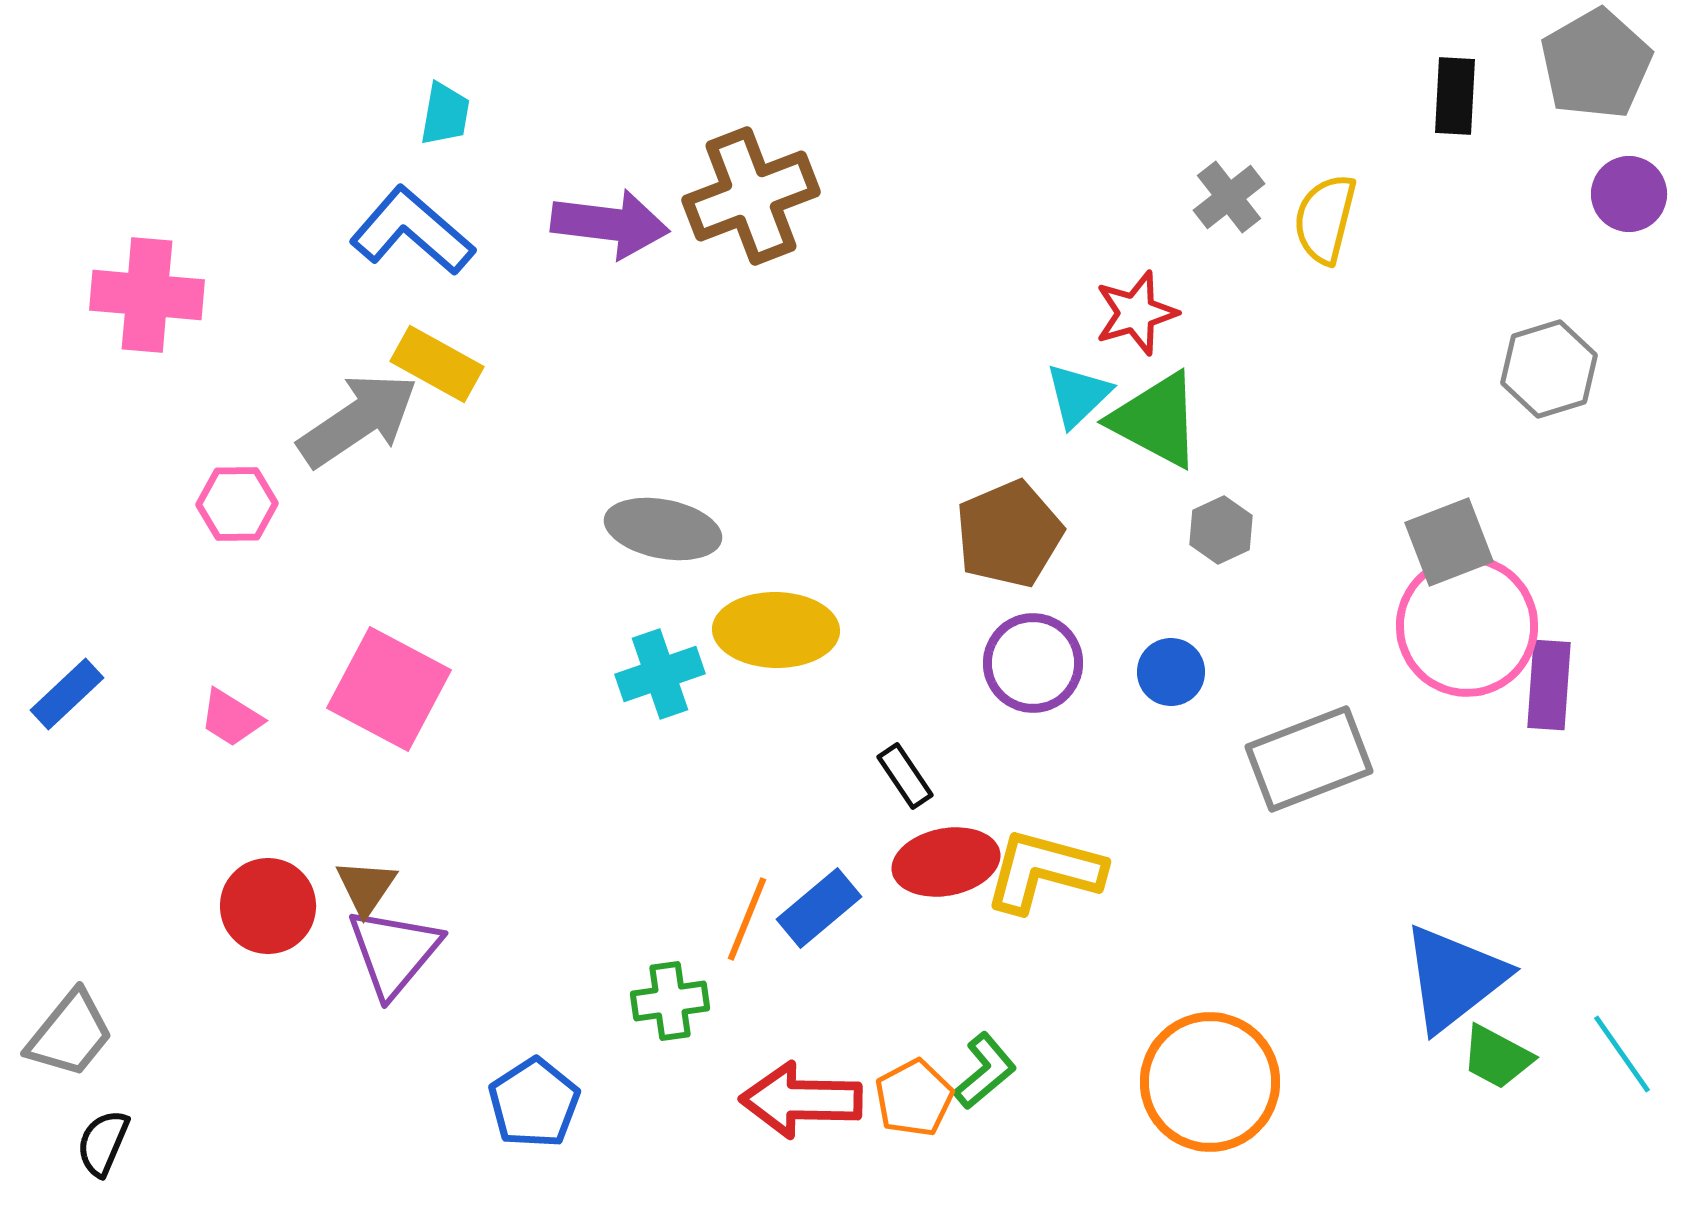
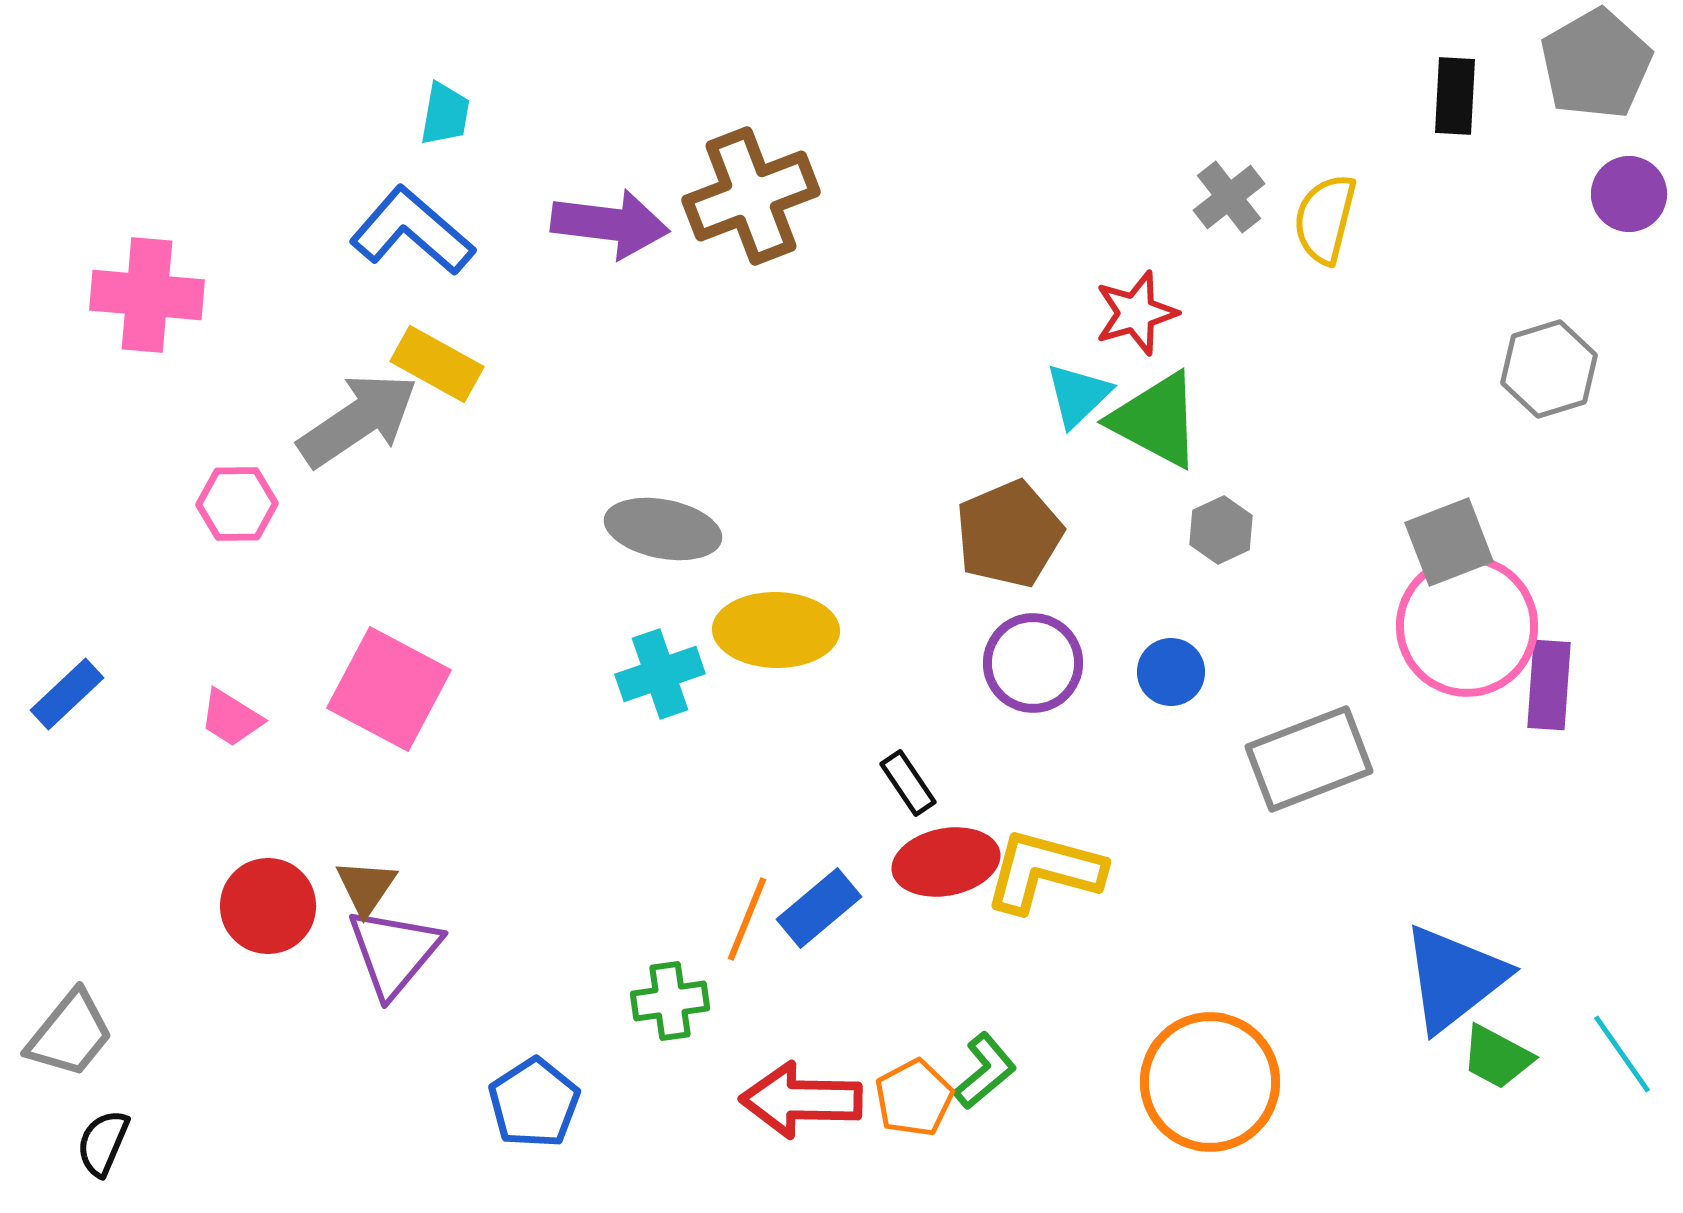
black rectangle at (905, 776): moved 3 px right, 7 px down
